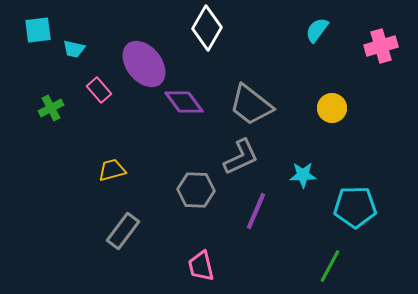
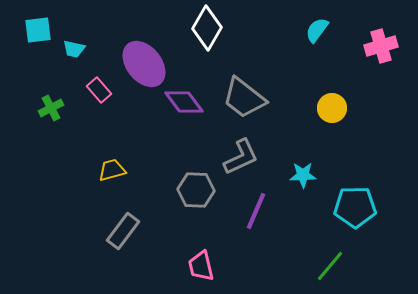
gray trapezoid: moved 7 px left, 7 px up
green line: rotated 12 degrees clockwise
